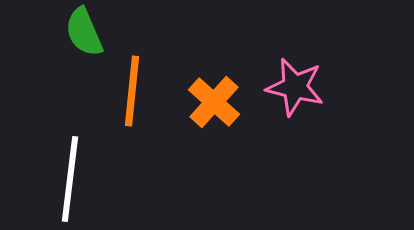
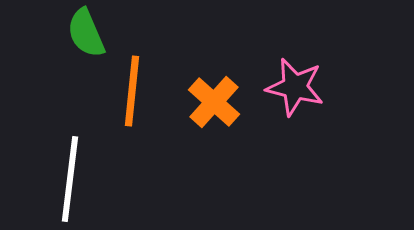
green semicircle: moved 2 px right, 1 px down
